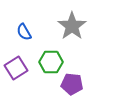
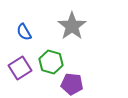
green hexagon: rotated 15 degrees clockwise
purple square: moved 4 px right
